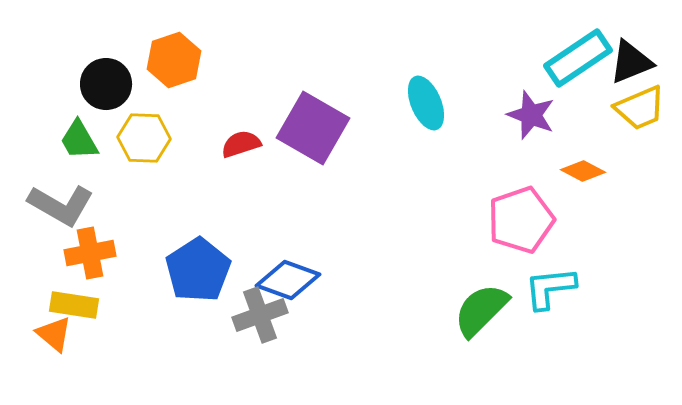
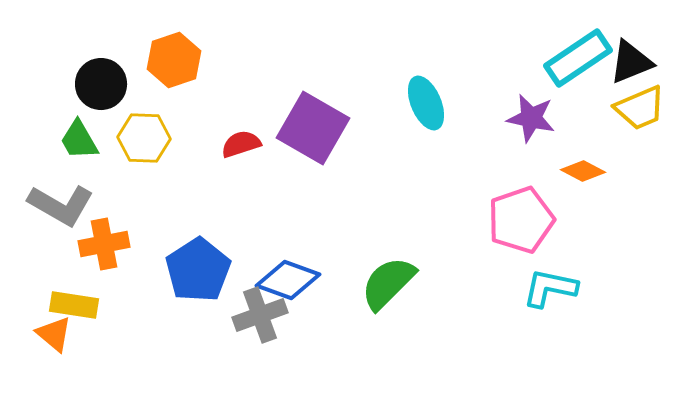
black circle: moved 5 px left
purple star: moved 3 px down; rotated 9 degrees counterclockwise
orange cross: moved 14 px right, 9 px up
cyan L-shape: rotated 18 degrees clockwise
green semicircle: moved 93 px left, 27 px up
